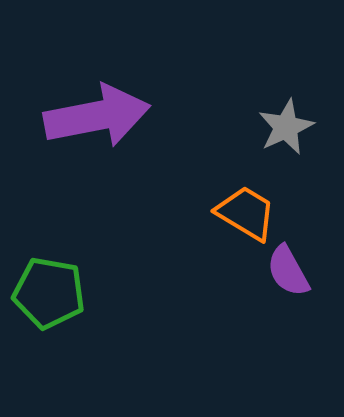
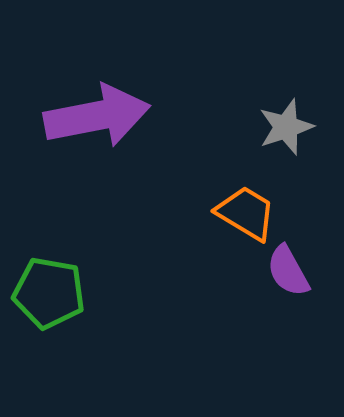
gray star: rotated 6 degrees clockwise
